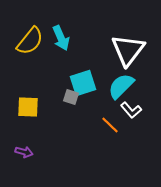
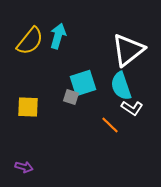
cyan arrow: moved 3 px left, 2 px up; rotated 140 degrees counterclockwise
white triangle: rotated 15 degrees clockwise
cyan semicircle: rotated 64 degrees counterclockwise
white L-shape: moved 1 px right, 2 px up; rotated 15 degrees counterclockwise
purple arrow: moved 15 px down
